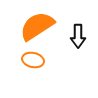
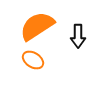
orange ellipse: rotated 20 degrees clockwise
